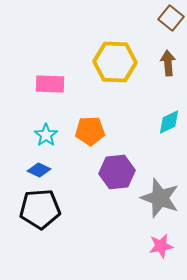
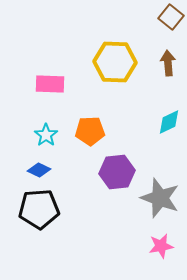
brown square: moved 1 px up
black pentagon: moved 1 px left
